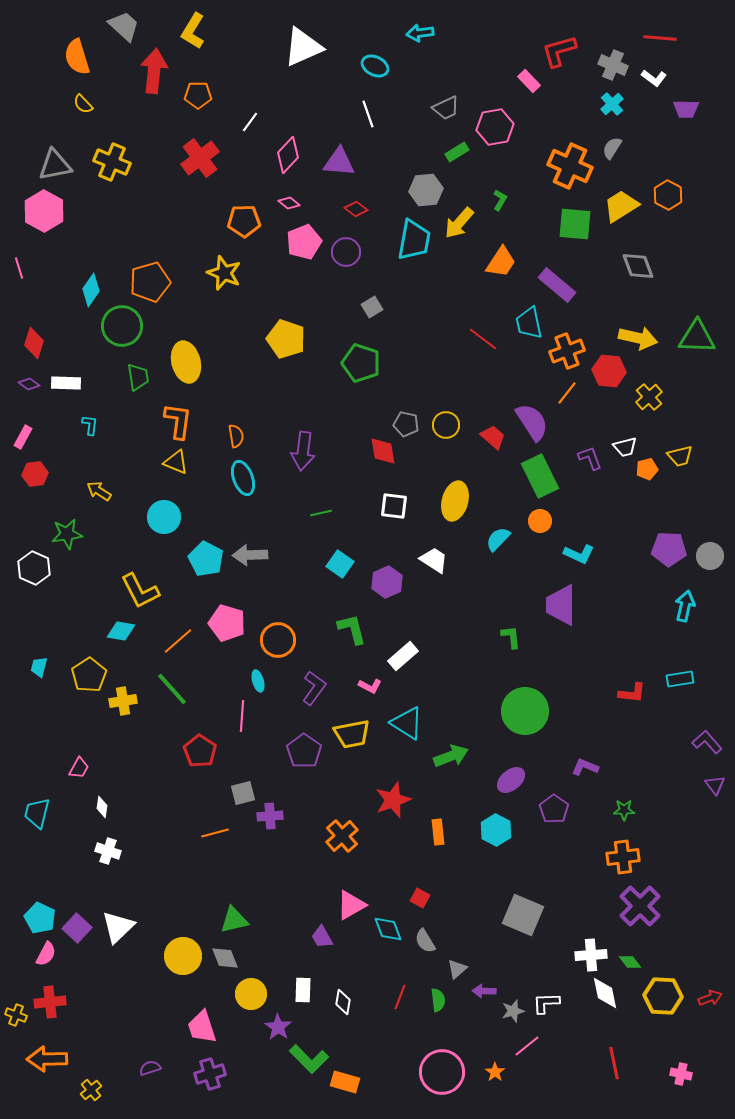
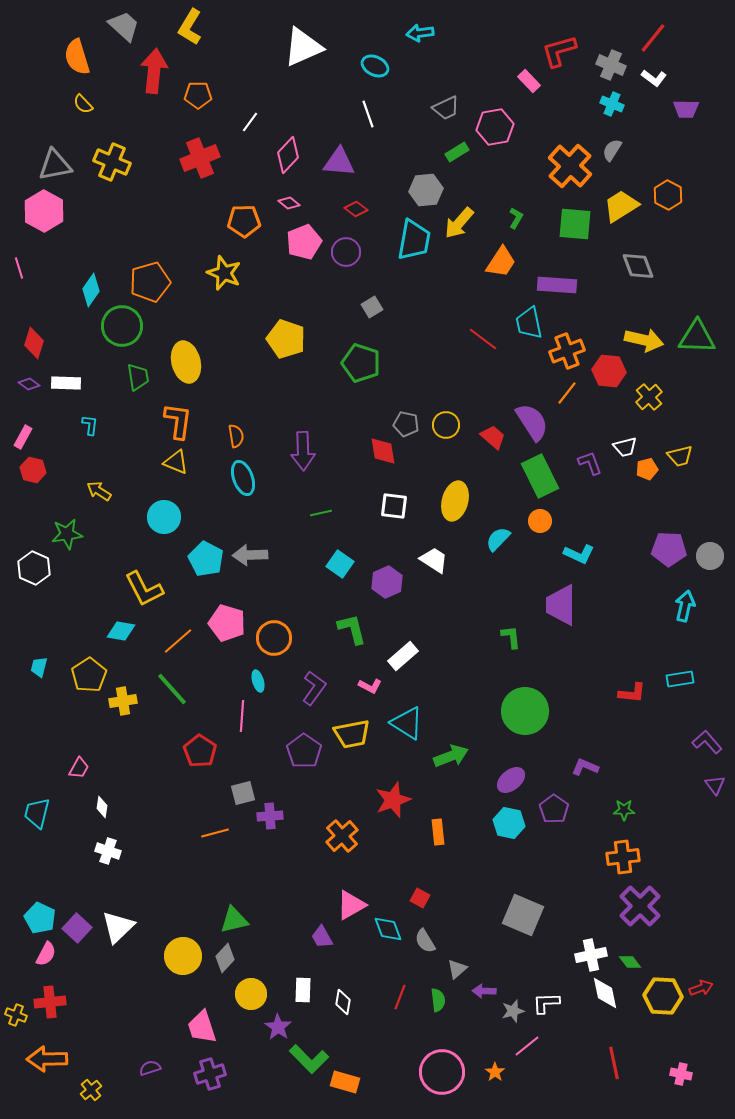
yellow L-shape at (193, 31): moved 3 px left, 4 px up
red line at (660, 38): moved 7 px left; rotated 56 degrees counterclockwise
gray cross at (613, 65): moved 2 px left
cyan cross at (612, 104): rotated 25 degrees counterclockwise
gray semicircle at (612, 148): moved 2 px down
red cross at (200, 158): rotated 15 degrees clockwise
orange cross at (570, 166): rotated 18 degrees clockwise
green L-shape at (500, 200): moved 16 px right, 18 px down
purple rectangle at (557, 285): rotated 36 degrees counterclockwise
yellow arrow at (638, 338): moved 6 px right, 2 px down
purple arrow at (303, 451): rotated 9 degrees counterclockwise
purple L-shape at (590, 458): moved 5 px down
red hexagon at (35, 474): moved 2 px left, 4 px up; rotated 20 degrees clockwise
yellow L-shape at (140, 591): moved 4 px right, 2 px up
orange circle at (278, 640): moved 4 px left, 2 px up
cyan hexagon at (496, 830): moved 13 px right, 7 px up; rotated 16 degrees counterclockwise
white cross at (591, 955): rotated 8 degrees counterclockwise
gray diamond at (225, 958): rotated 64 degrees clockwise
red arrow at (710, 998): moved 9 px left, 10 px up
